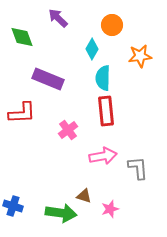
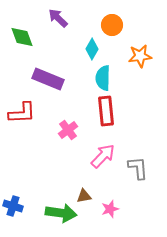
pink arrow: rotated 36 degrees counterclockwise
brown triangle: rotated 28 degrees counterclockwise
